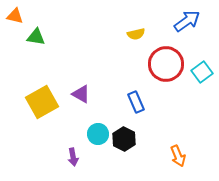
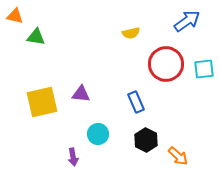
yellow semicircle: moved 5 px left, 1 px up
cyan square: moved 2 px right, 3 px up; rotated 30 degrees clockwise
purple triangle: rotated 24 degrees counterclockwise
yellow square: rotated 16 degrees clockwise
black hexagon: moved 22 px right, 1 px down
orange arrow: rotated 25 degrees counterclockwise
